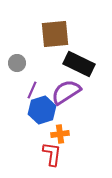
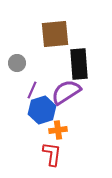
black rectangle: rotated 60 degrees clockwise
orange cross: moved 2 px left, 4 px up
